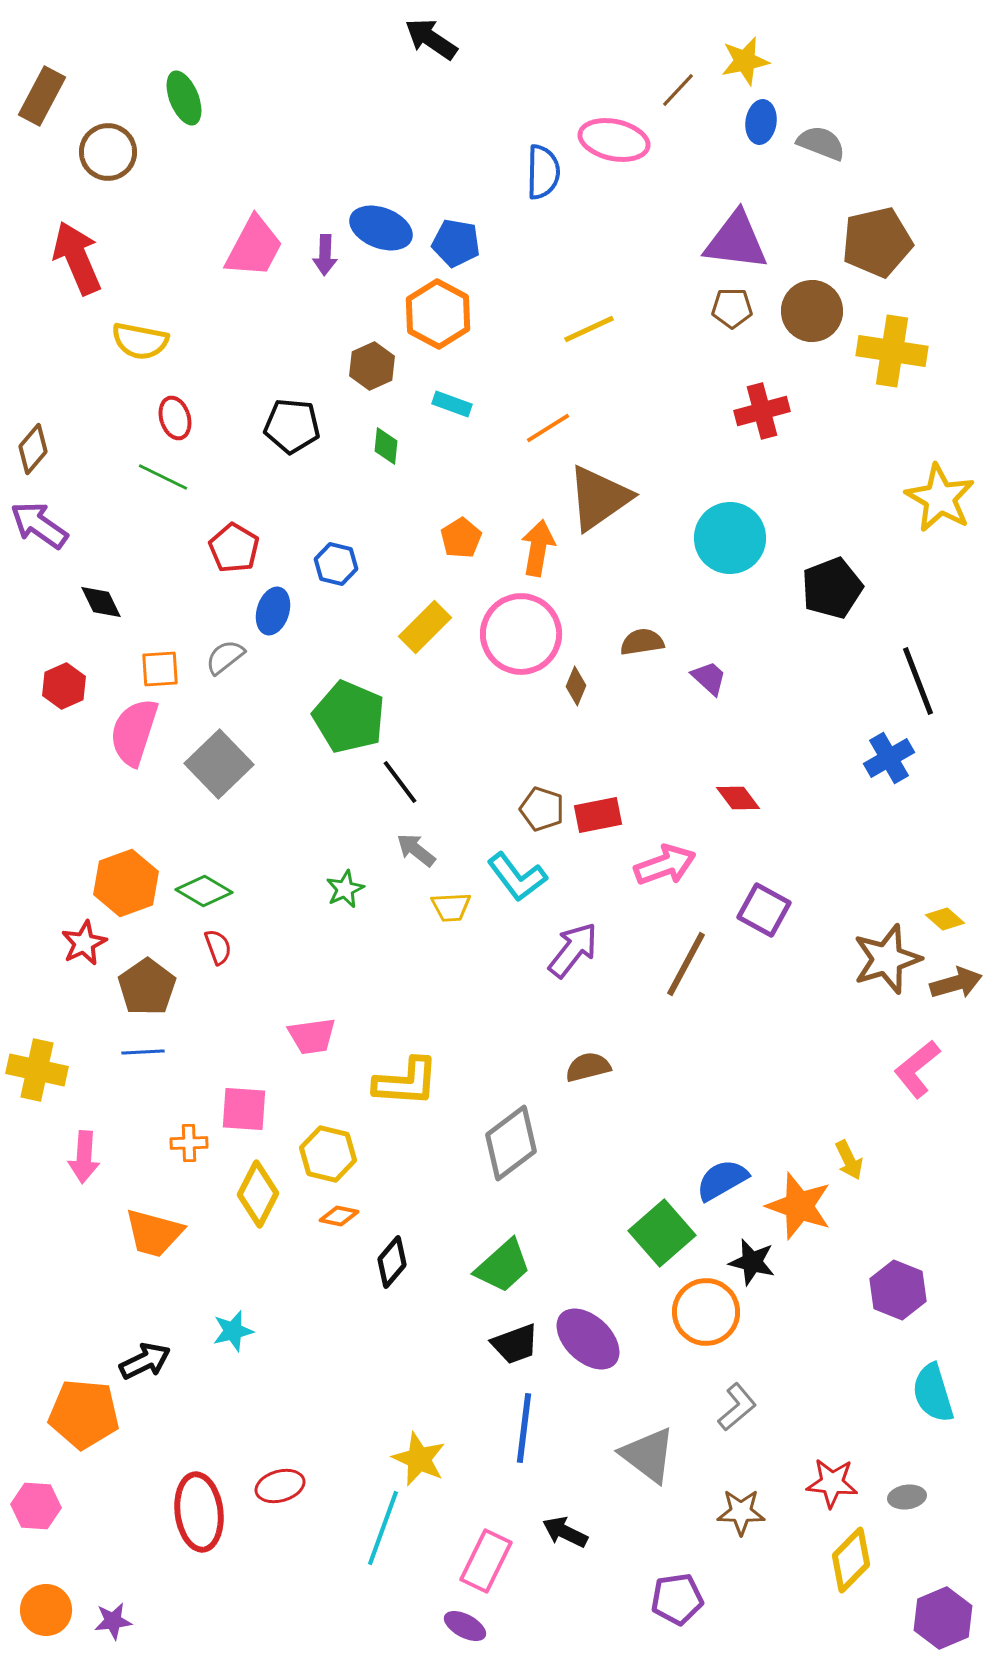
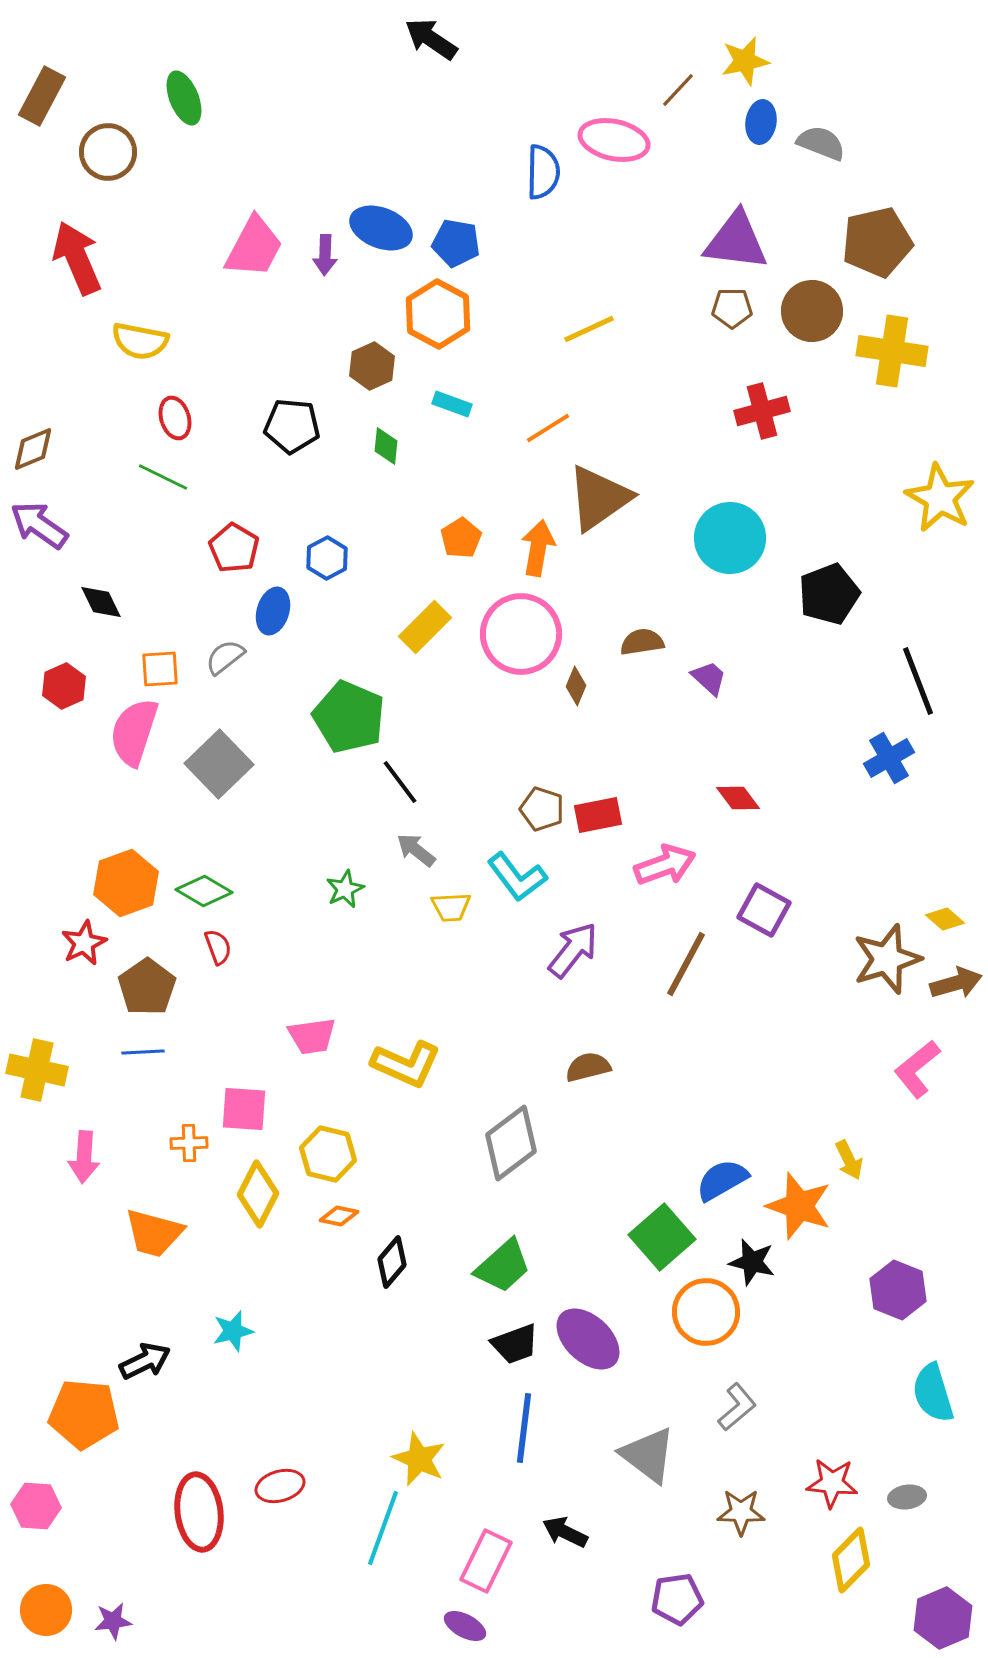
brown diamond at (33, 449): rotated 27 degrees clockwise
blue hexagon at (336, 564): moved 9 px left, 6 px up; rotated 18 degrees clockwise
black pentagon at (832, 588): moved 3 px left, 6 px down
yellow L-shape at (406, 1082): moved 18 px up; rotated 20 degrees clockwise
green square at (662, 1233): moved 4 px down
